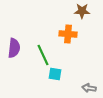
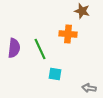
brown star: rotated 14 degrees clockwise
green line: moved 3 px left, 6 px up
